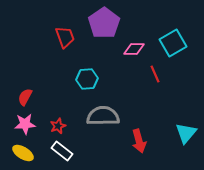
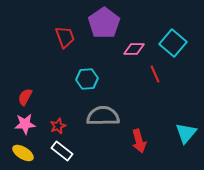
cyan square: rotated 20 degrees counterclockwise
